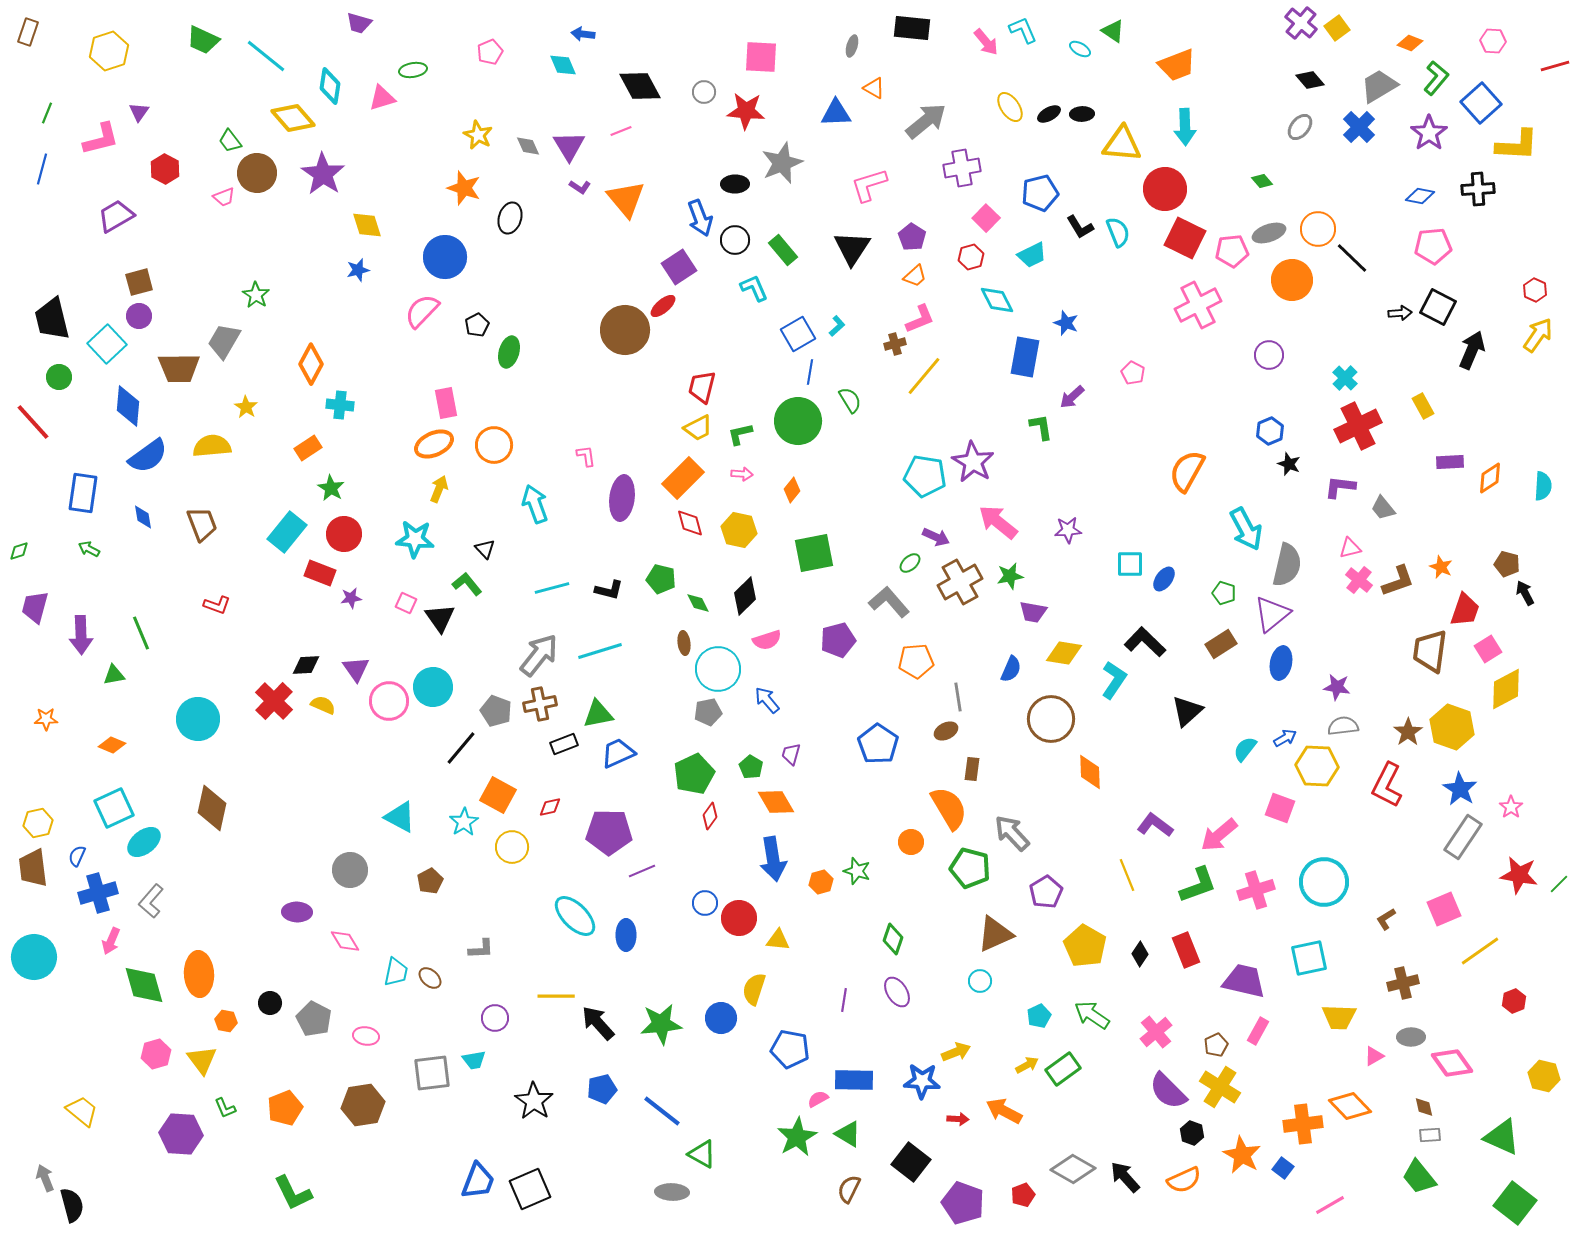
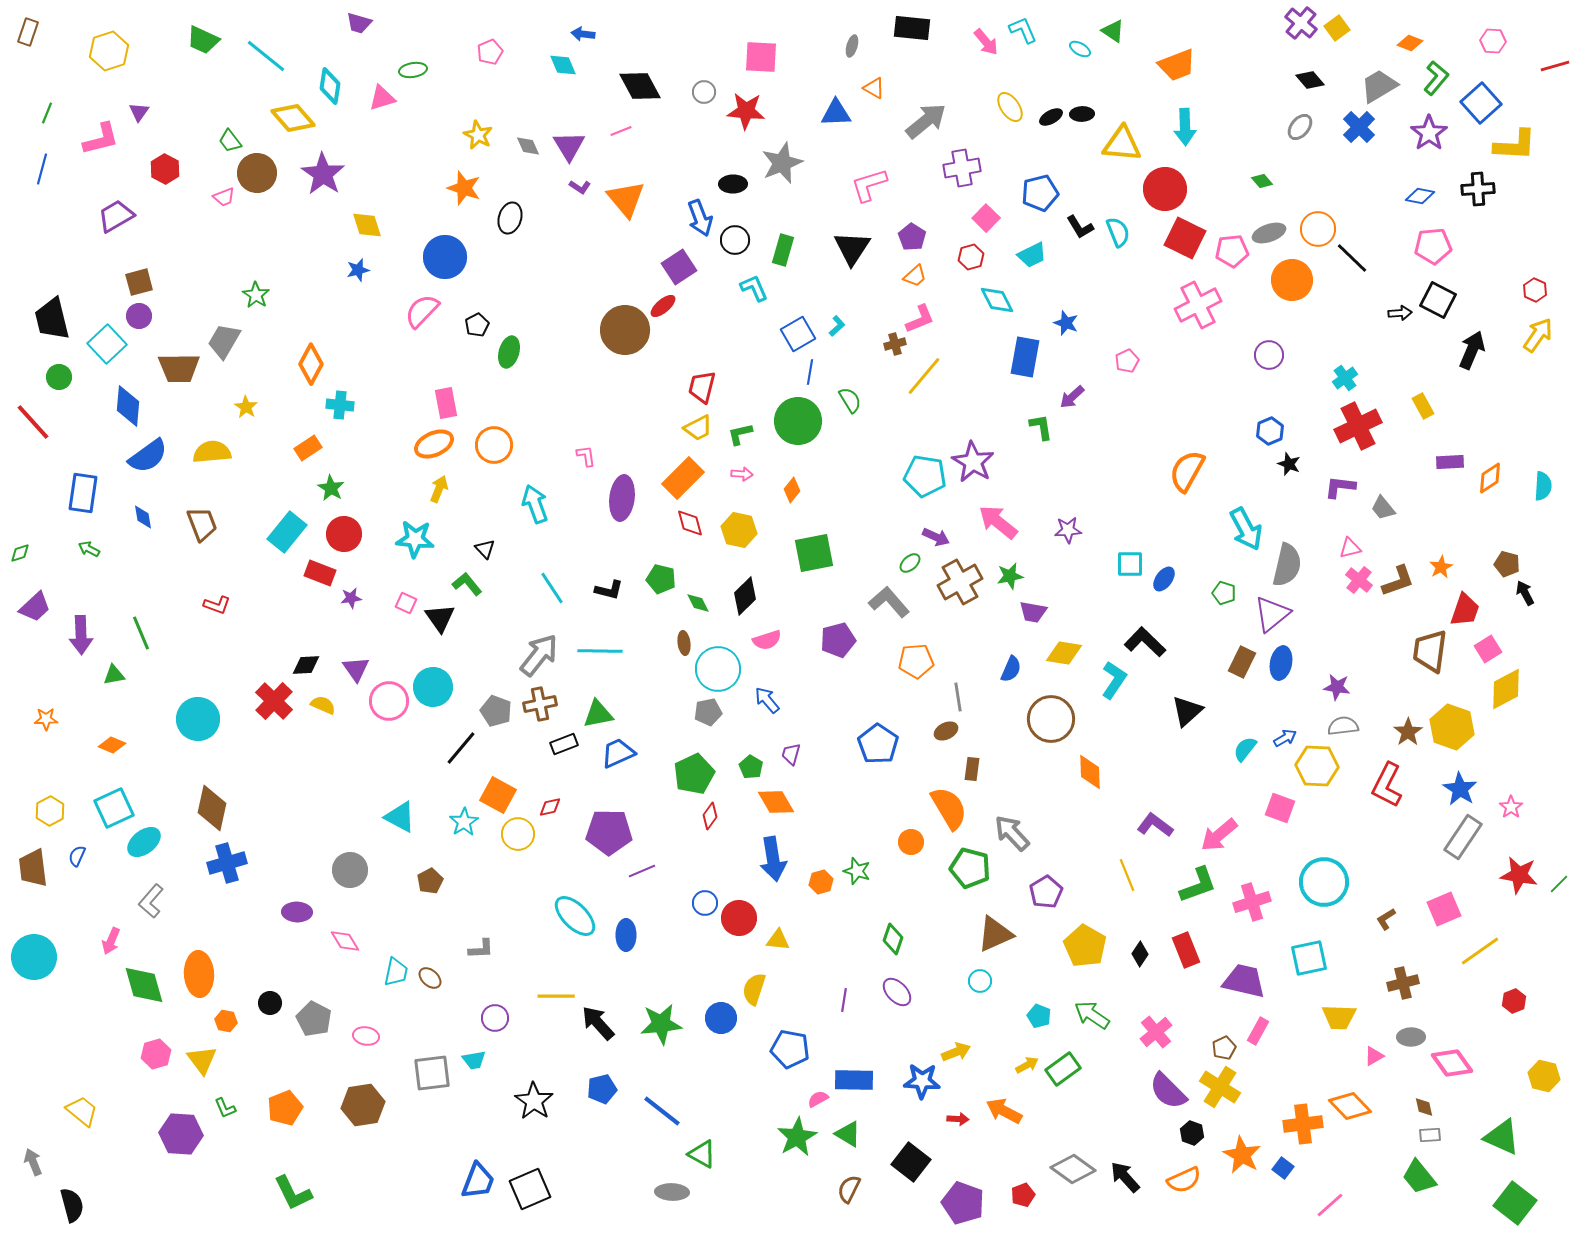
black ellipse at (1049, 114): moved 2 px right, 3 px down
yellow L-shape at (1517, 145): moved 2 px left
black ellipse at (735, 184): moved 2 px left
green rectangle at (783, 250): rotated 56 degrees clockwise
black square at (1438, 307): moved 7 px up
pink pentagon at (1133, 373): moved 6 px left, 12 px up; rotated 20 degrees clockwise
cyan cross at (1345, 378): rotated 10 degrees clockwise
yellow semicircle at (212, 446): moved 6 px down
green diamond at (19, 551): moved 1 px right, 2 px down
orange star at (1441, 567): rotated 20 degrees clockwise
cyan line at (552, 588): rotated 72 degrees clockwise
purple trapezoid at (35, 607): rotated 148 degrees counterclockwise
brown rectangle at (1221, 644): moved 21 px right, 18 px down; rotated 32 degrees counterclockwise
cyan line at (600, 651): rotated 18 degrees clockwise
yellow hexagon at (38, 823): moved 12 px right, 12 px up; rotated 16 degrees counterclockwise
yellow circle at (512, 847): moved 6 px right, 13 px up
pink cross at (1256, 890): moved 4 px left, 12 px down
blue cross at (98, 893): moved 129 px right, 30 px up
purple ellipse at (897, 992): rotated 12 degrees counterclockwise
cyan pentagon at (1039, 1016): rotated 25 degrees counterclockwise
brown pentagon at (1216, 1045): moved 8 px right, 3 px down
gray diamond at (1073, 1169): rotated 6 degrees clockwise
gray arrow at (45, 1178): moved 12 px left, 16 px up
pink line at (1330, 1205): rotated 12 degrees counterclockwise
